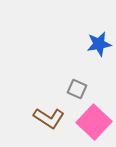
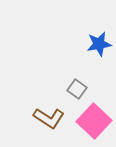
gray square: rotated 12 degrees clockwise
pink square: moved 1 px up
